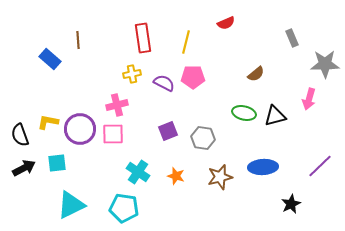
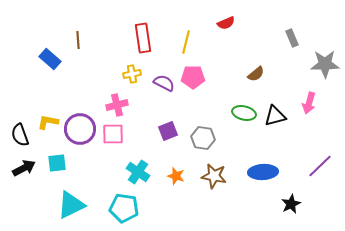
pink arrow: moved 4 px down
blue ellipse: moved 5 px down
brown star: moved 6 px left, 1 px up; rotated 25 degrees clockwise
